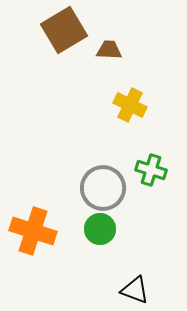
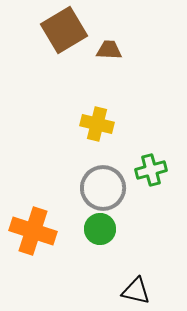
yellow cross: moved 33 px left, 19 px down; rotated 12 degrees counterclockwise
green cross: rotated 32 degrees counterclockwise
black triangle: moved 1 px right, 1 px down; rotated 8 degrees counterclockwise
